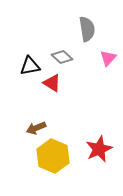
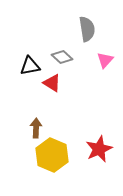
pink triangle: moved 3 px left, 2 px down
brown arrow: rotated 114 degrees clockwise
yellow hexagon: moved 1 px left, 1 px up
